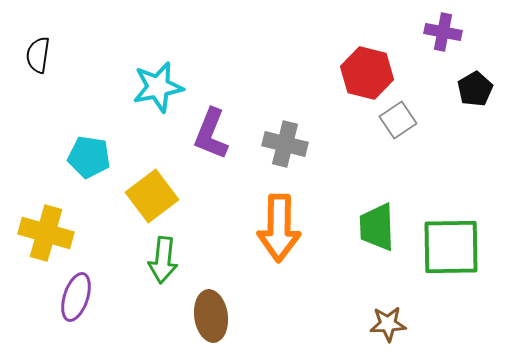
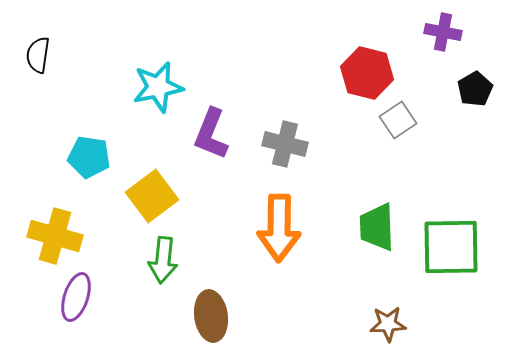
yellow cross: moved 9 px right, 3 px down
